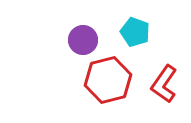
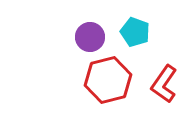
purple circle: moved 7 px right, 3 px up
